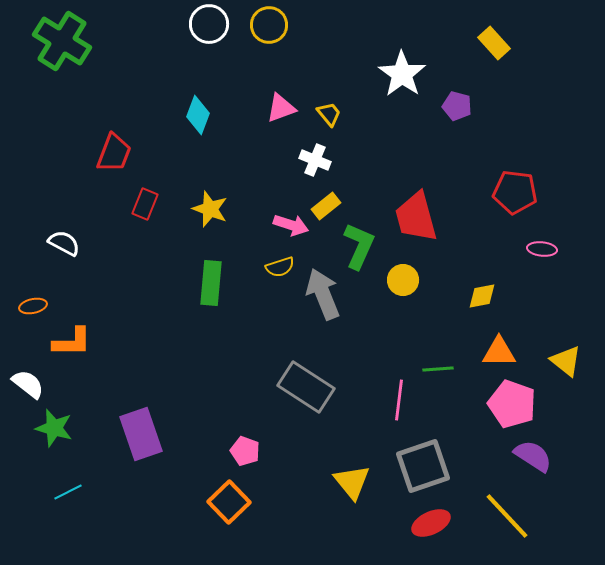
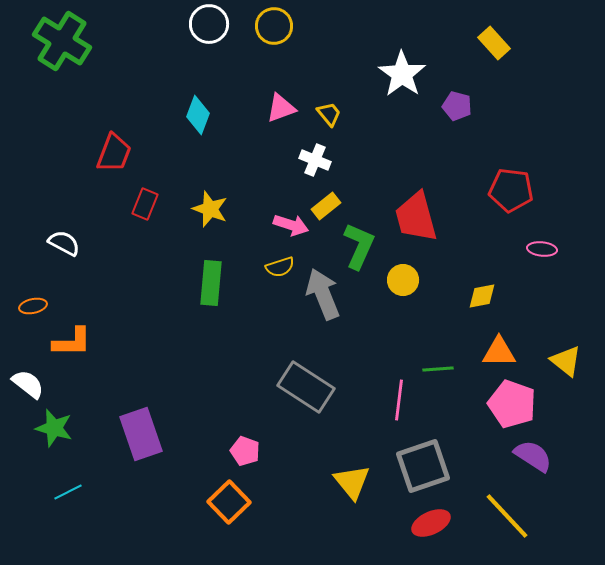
yellow circle at (269, 25): moved 5 px right, 1 px down
red pentagon at (515, 192): moved 4 px left, 2 px up
